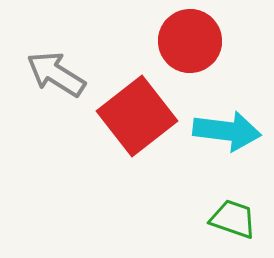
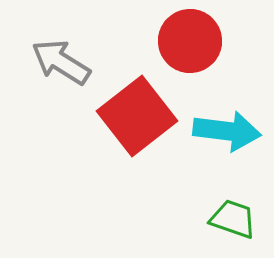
gray arrow: moved 5 px right, 12 px up
